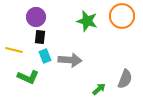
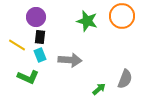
yellow line: moved 3 px right, 5 px up; rotated 18 degrees clockwise
cyan rectangle: moved 5 px left, 1 px up
